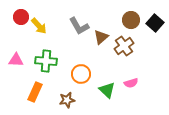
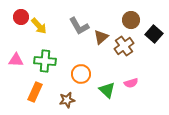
black square: moved 1 px left, 11 px down
green cross: moved 1 px left
